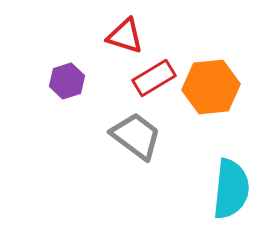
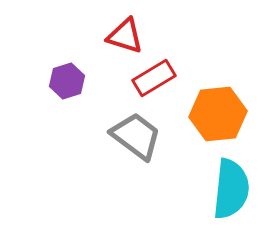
orange hexagon: moved 7 px right, 27 px down
